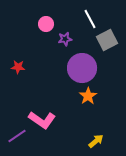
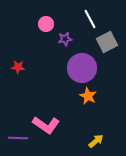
gray square: moved 2 px down
orange star: rotated 12 degrees counterclockwise
pink L-shape: moved 4 px right, 5 px down
purple line: moved 1 px right, 2 px down; rotated 36 degrees clockwise
